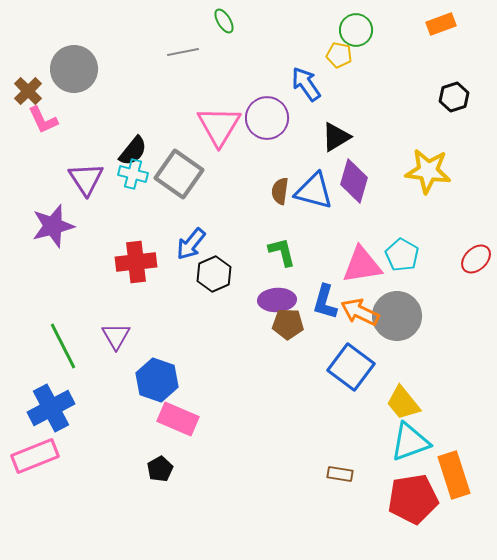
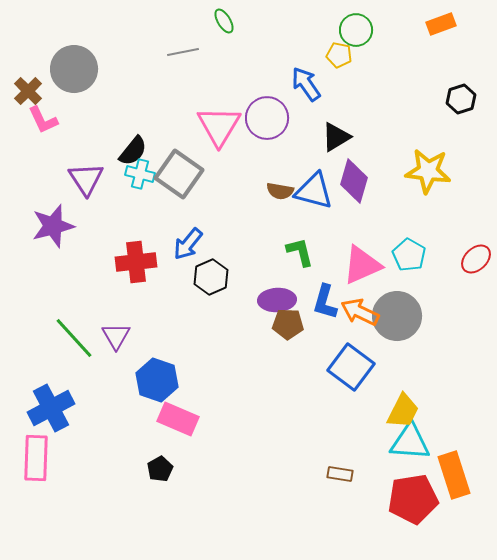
black hexagon at (454, 97): moved 7 px right, 2 px down
cyan cross at (133, 174): moved 7 px right
brown semicircle at (280, 191): rotated 88 degrees counterclockwise
blue arrow at (191, 244): moved 3 px left
green L-shape at (282, 252): moved 18 px right
cyan pentagon at (402, 255): moved 7 px right
pink triangle at (362, 265): rotated 15 degrees counterclockwise
black hexagon at (214, 274): moved 3 px left, 3 px down
green line at (63, 346): moved 11 px right, 8 px up; rotated 15 degrees counterclockwise
yellow trapezoid at (403, 403): moved 8 px down; rotated 114 degrees counterclockwise
cyan triangle at (410, 442): rotated 24 degrees clockwise
pink rectangle at (35, 456): moved 1 px right, 2 px down; rotated 66 degrees counterclockwise
